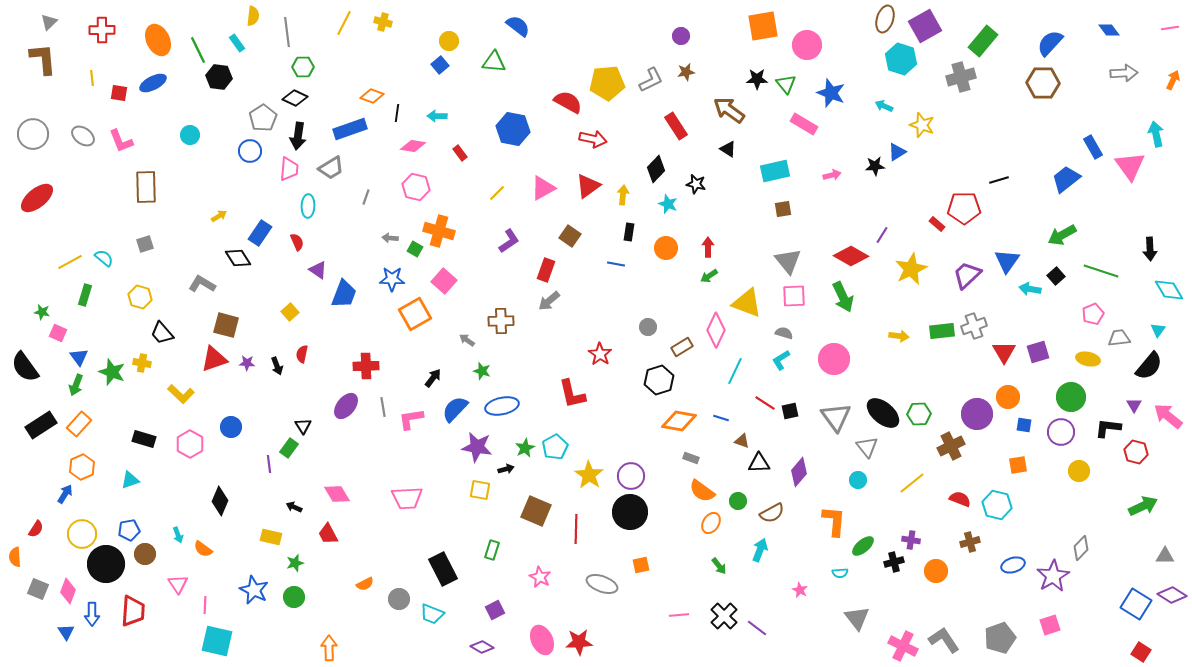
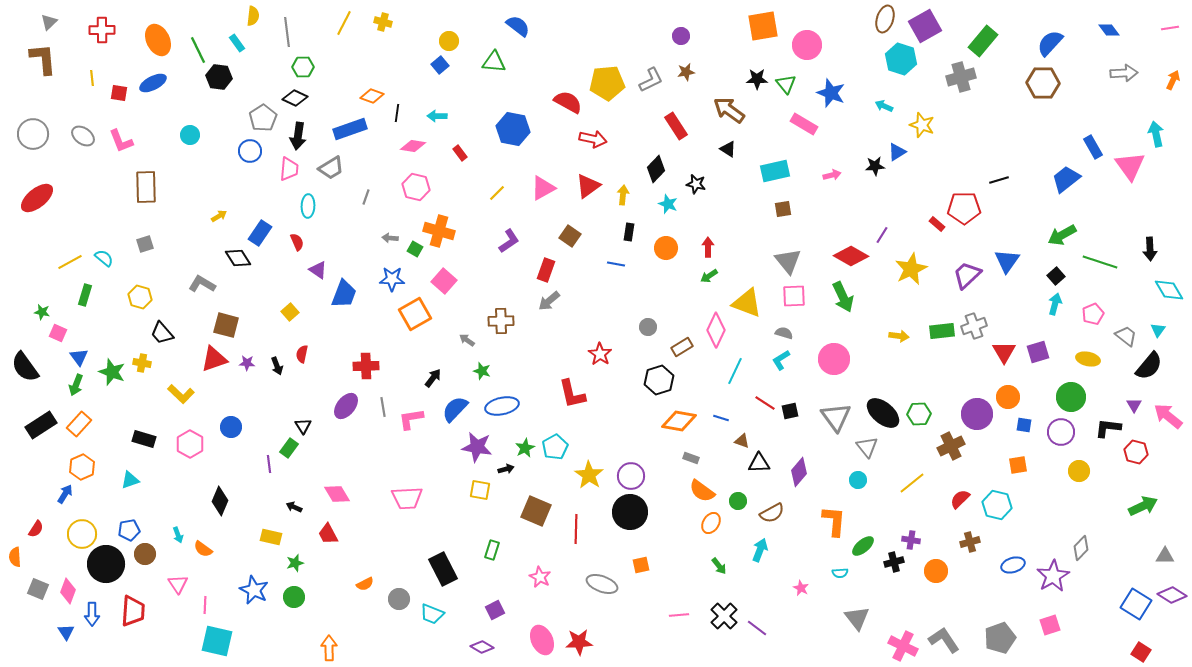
green line at (1101, 271): moved 1 px left, 9 px up
cyan arrow at (1030, 289): moved 25 px right, 15 px down; rotated 95 degrees clockwise
gray trapezoid at (1119, 338): moved 7 px right, 2 px up; rotated 45 degrees clockwise
red semicircle at (960, 499): rotated 65 degrees counterclockwise
pink star at (800, 590): moved 1 px right, 2 px up
